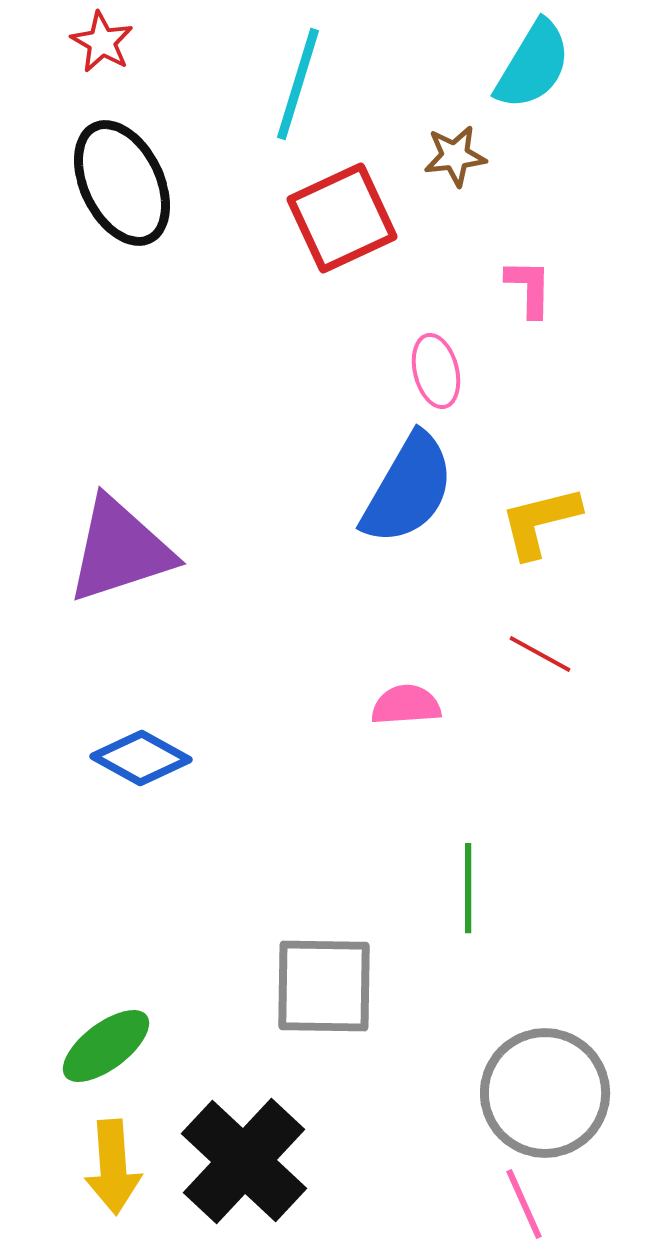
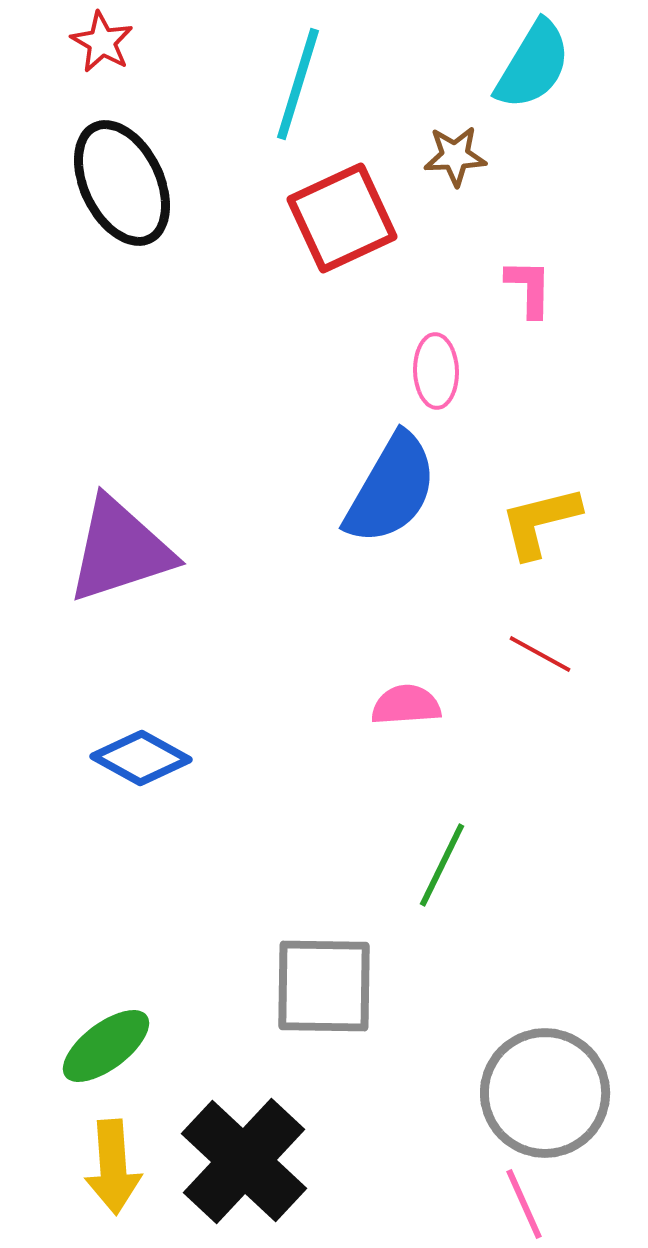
brown star: rotated 4 degrees clockwise
pink ellipse: rotated 12 degrees clockwise
blue semicircle: moved 17 px left
green line: moved 26 px left, 23 px up; rotated 26 degrees clockwise
